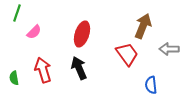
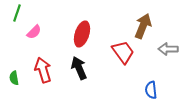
gray arrow: moved 1 px left
red trapezoid: moved 4 px left, 2 px up
blue semicircle: moved 5 px down
